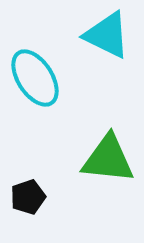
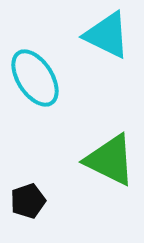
green triangle: moved 2 px right, 1 px down; rotated 20 degrees clockwise
black pentagon: moved 4 px down
